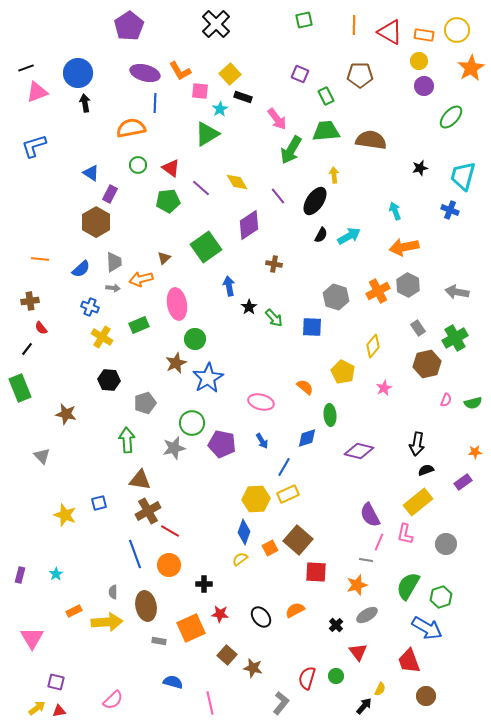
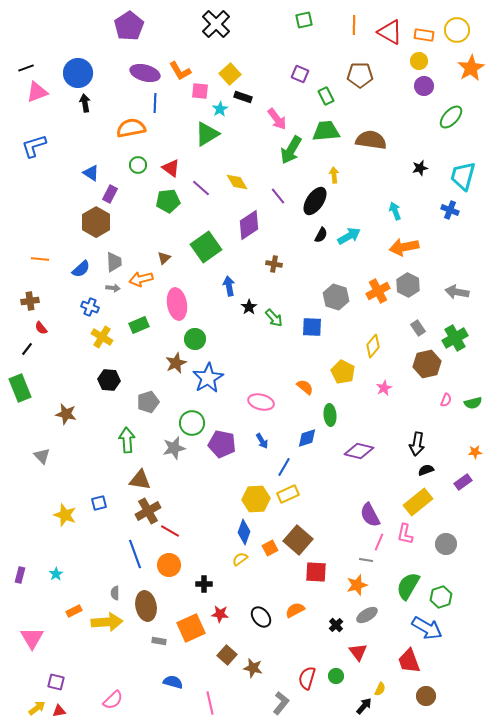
gray pentagon at (145, 403): moved 3 px right, 1 px up
gray semicircle at (113, 592): moved 2 px right, 1 px down
